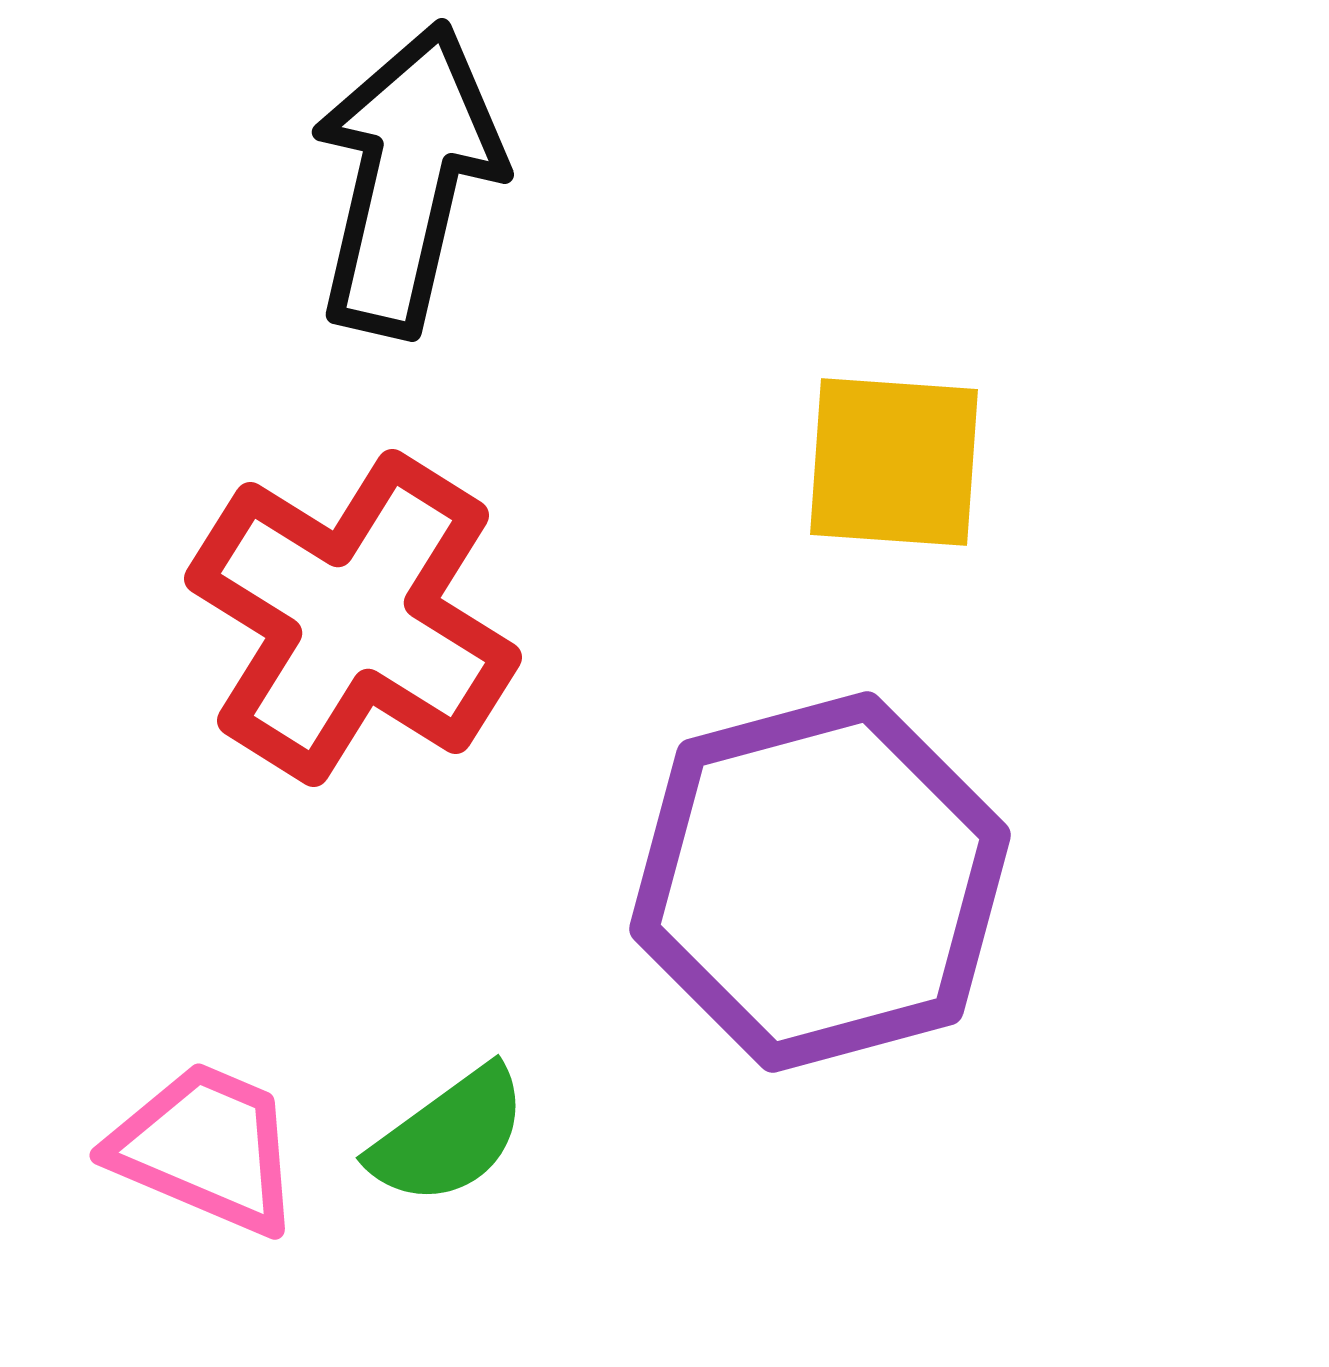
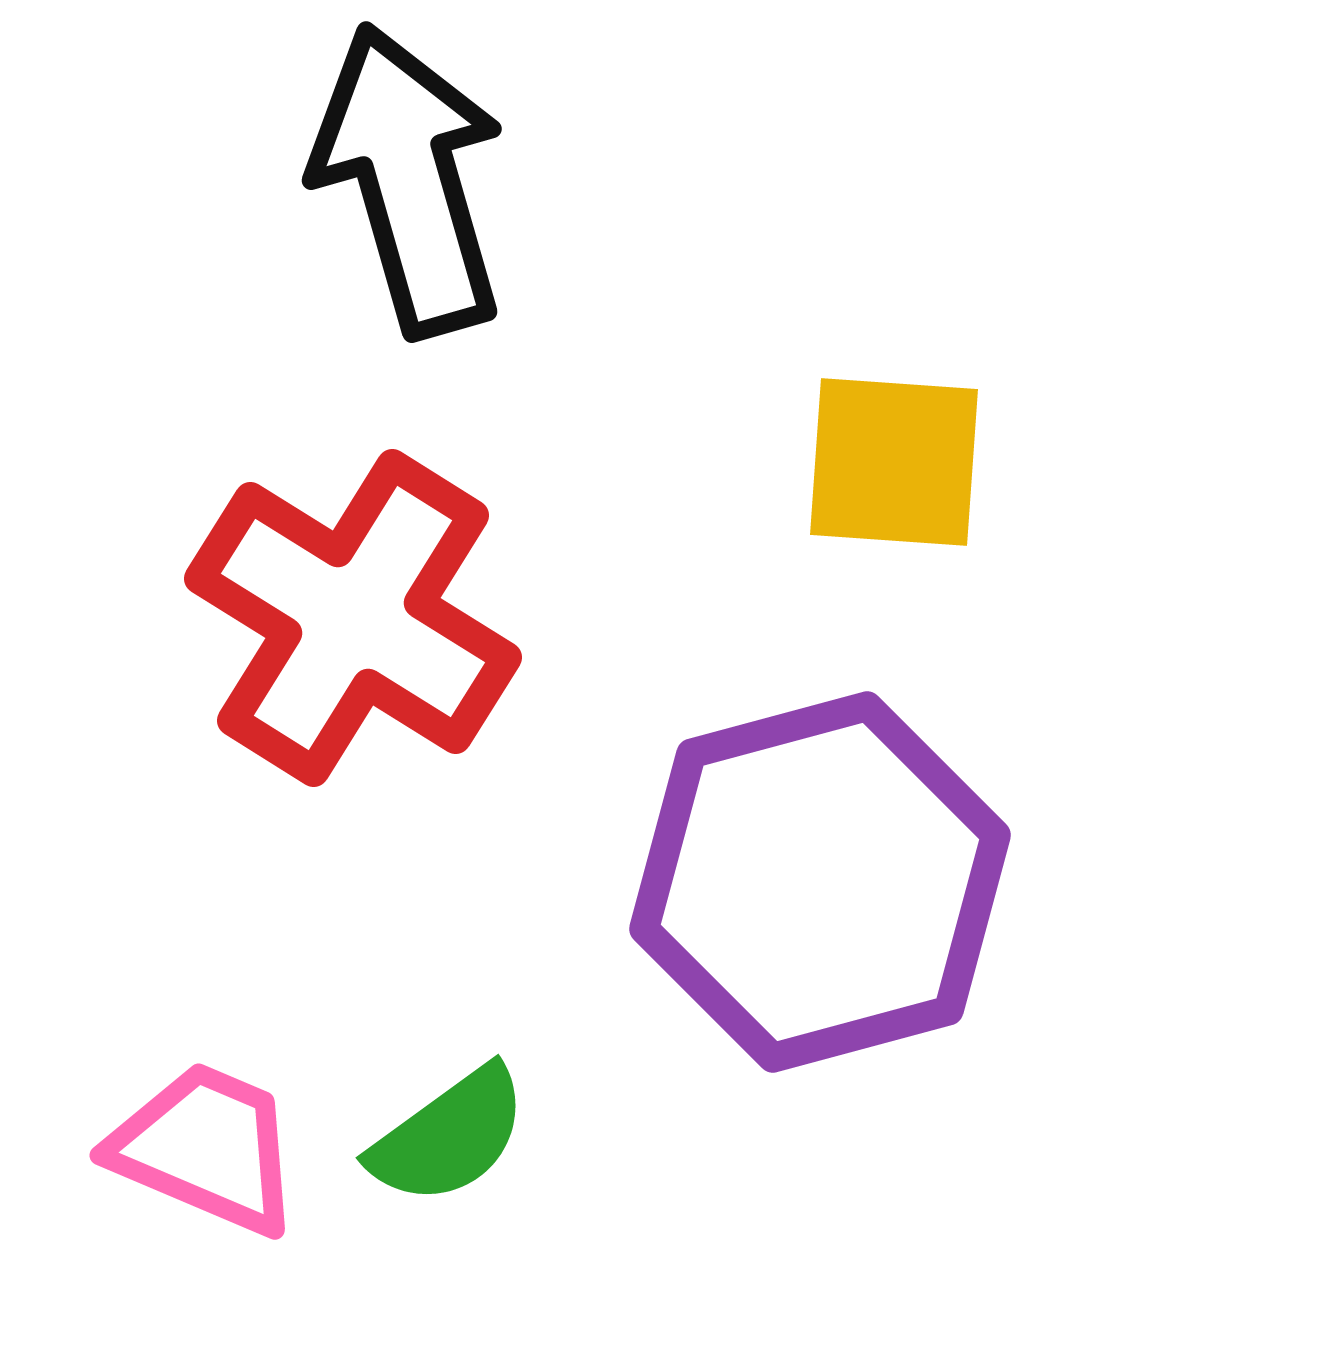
black arrow: moved 2 px right, 1 px down; rotated 29 degrees counterclockwise
